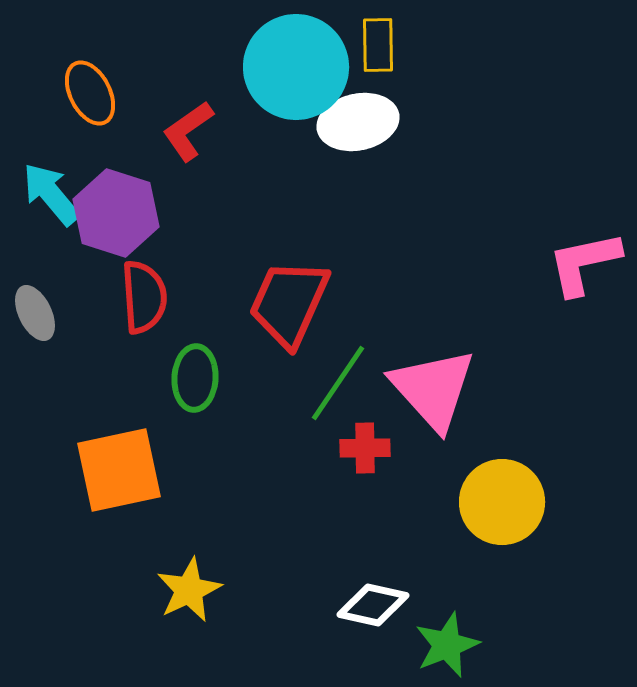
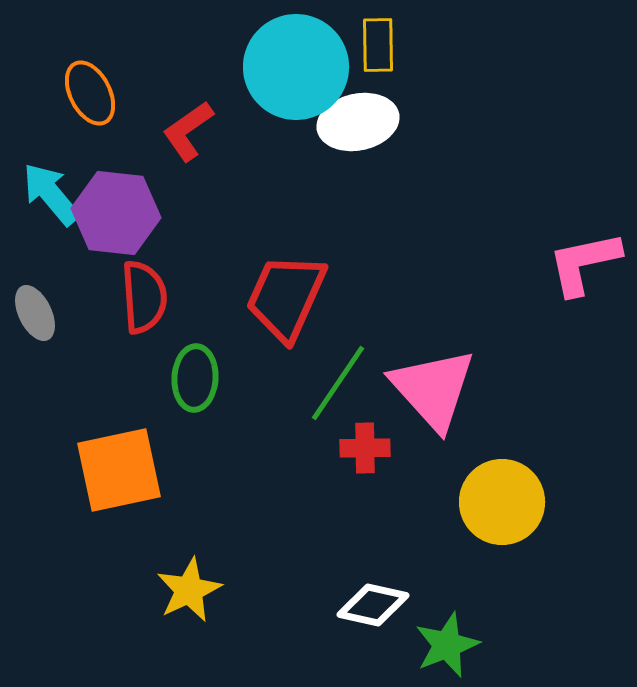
purple hexagon: rotated 12 degrees counterclockwise
red trapezoid: moved 3 px left, 6 px up
